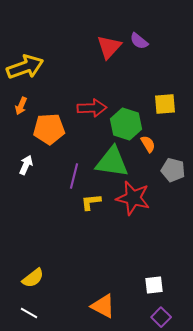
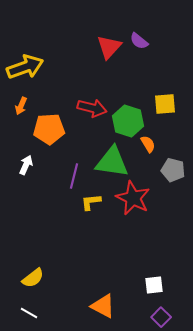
red arrow: rotated 16 degrees clockwise
green hexagon: moved 2 px right, 3 px up
red star: rotated 12 degrees clockwise
